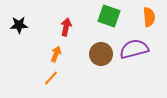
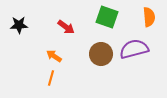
green square: moved 2 px left, 1 px down
red arrow: rotated 114 degrees clockwise
orange arrow: moved 2 px left, 2 px down; rotated 77 degrees counterclockwise
orange line: rotated 28 degrees counterclockwise
